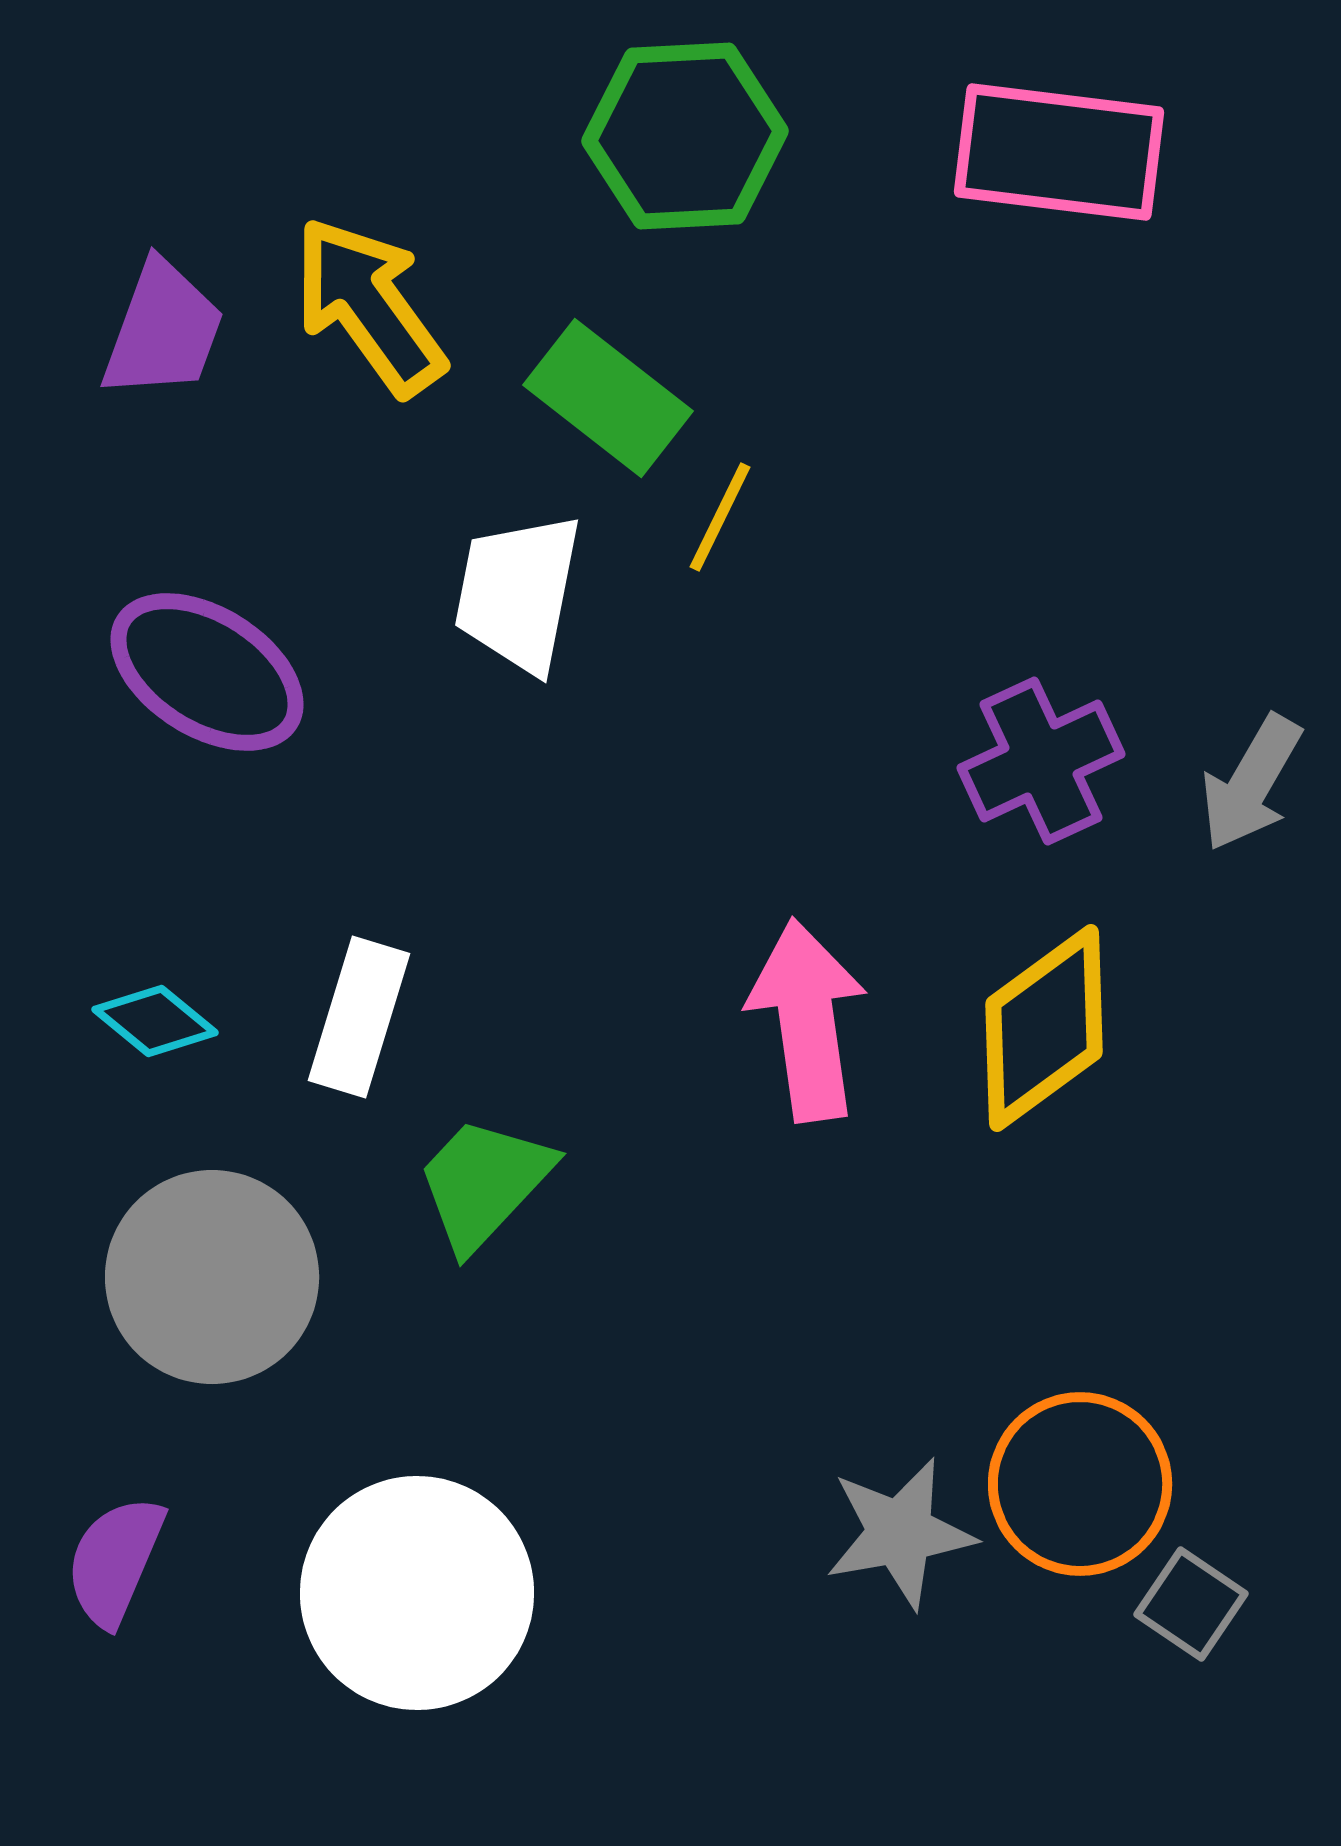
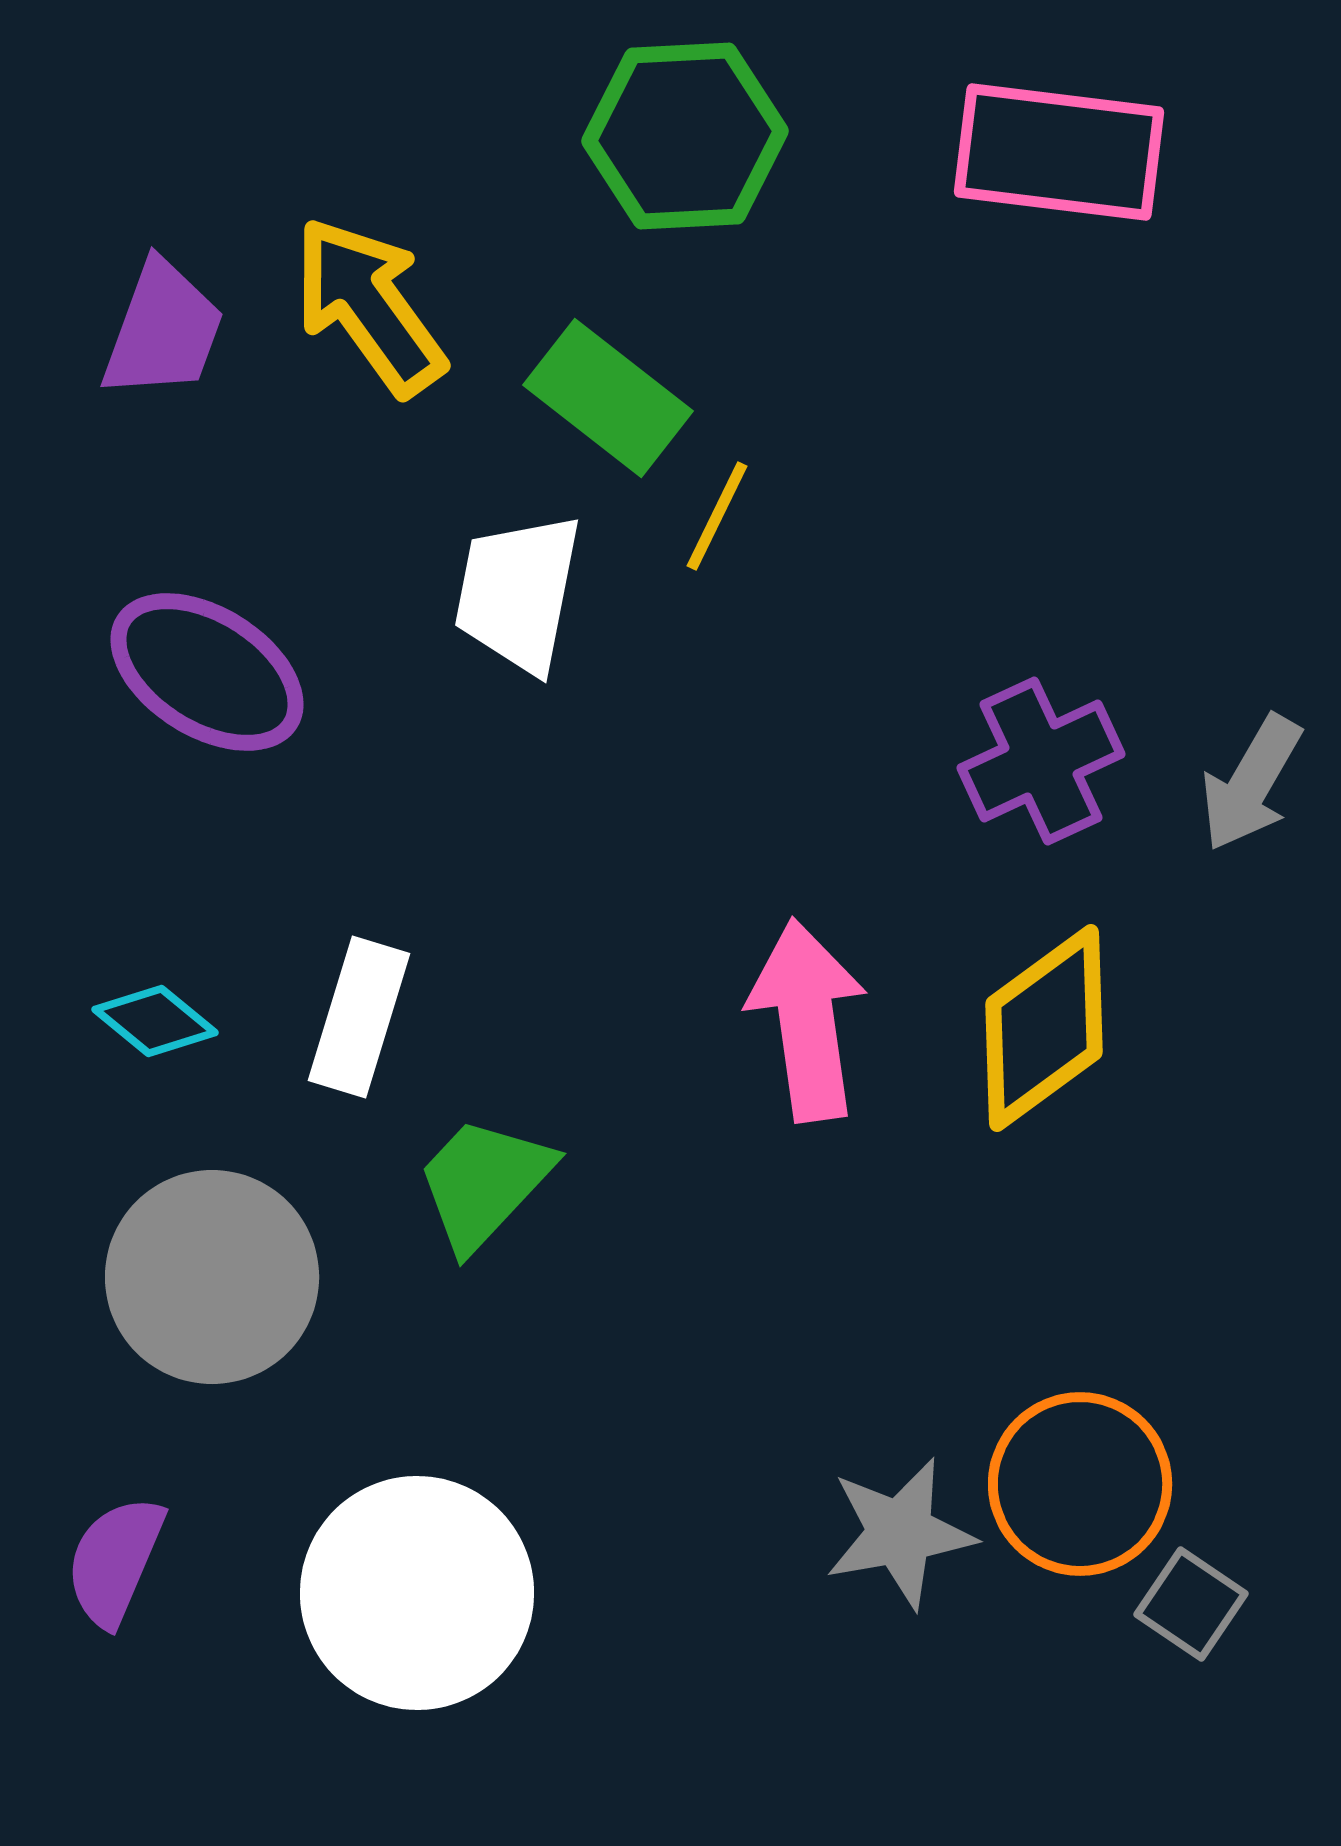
yellow line: moved 3 px left, 1 px up
